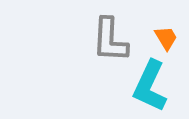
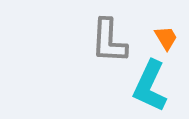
gray L-shape: moved 1 px left, 1 px down
